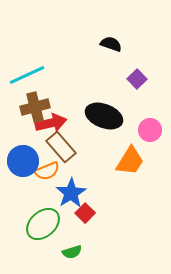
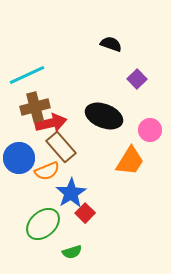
blue circle: moved 4 px left, 3 px up
